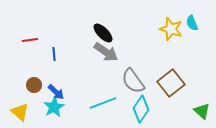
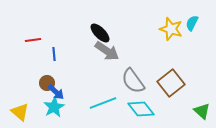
cyan semicircle: rotated 49 degrees clockwise
black ellipse: moved 3 px left
red line: moved 3 px right
gray arrow: moved 1 px right, 1 px up
brown circle: moved 13 px right, 2 px up
cyan diamond: rotated 72 degrees counterclockwise
